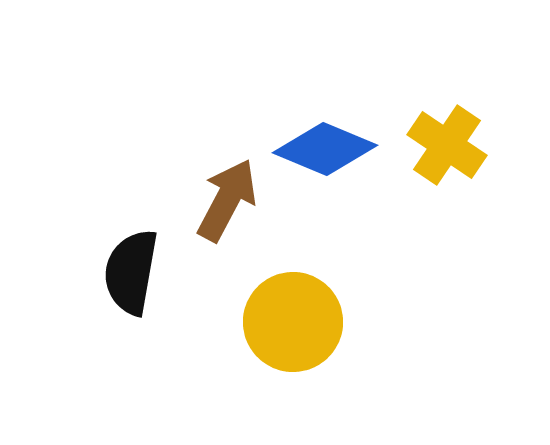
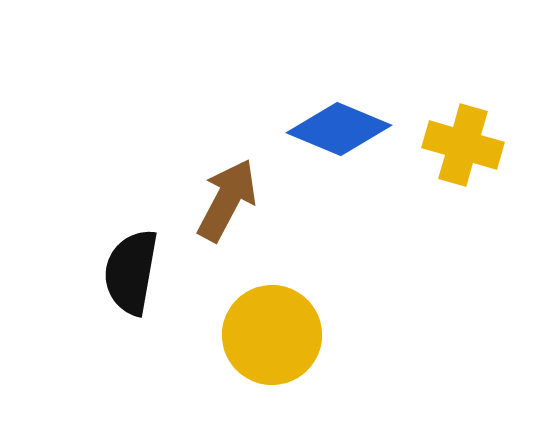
yellow cross: moved 16 px right; rotated 18 degrees counterclockwise
blue diamond: moved 14 px right, 20 px up
yellow circle: moved 21 px left, 13 px down
